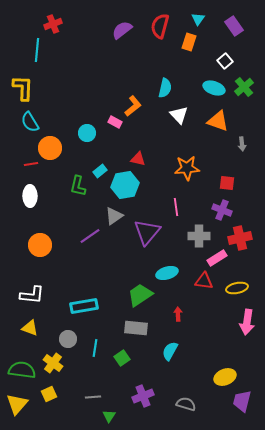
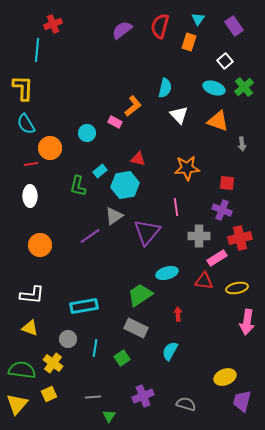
cyan semicircle at (30, 122): moved 4 px left, 2 px down
gray rectangle at (136, 328): rotated 20 degrees clockwise
